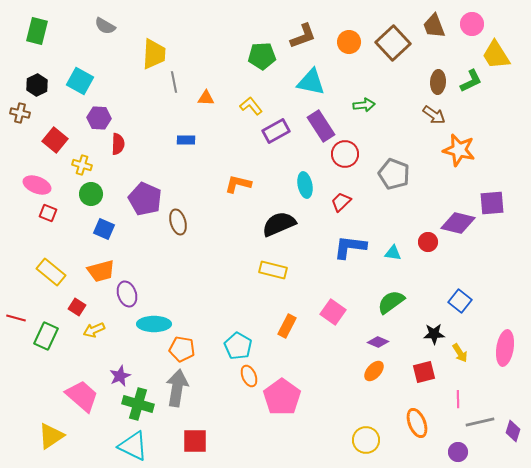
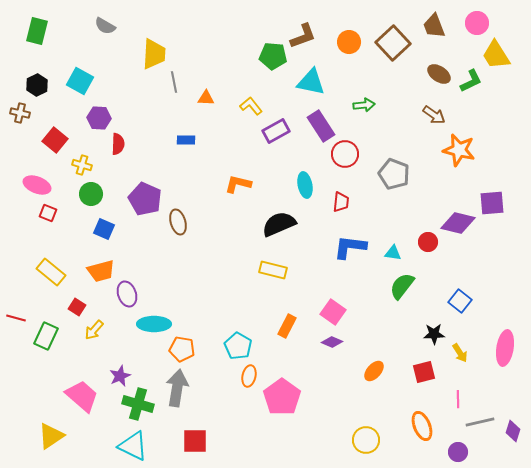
pink circle at (472, 24): moved 5 px right, 1 px up
green pentagon at (262, 56): moved 11 px right; rotated 8 degrees clockwise
brown ellipse at (438, 82): moved 1 px right, 8 px up; rotated 60 degrees counterclockwise
red trapezoid at (341, 202): rotated 140 degrees clockwise
green semicircle at (391, 302): moved 11 px right, 16 px up; rotated 16 degrees counterclockwise
yellow arrow at (94, 330): rotated 25 degrees counterclockwise
purple diamond at (378, 342): moved 46 px left
orange ellipse at (249, 376): rotated 35 degrees clockwise
orange ellipse at (417, 423): moved 5 px right, 3 px down
